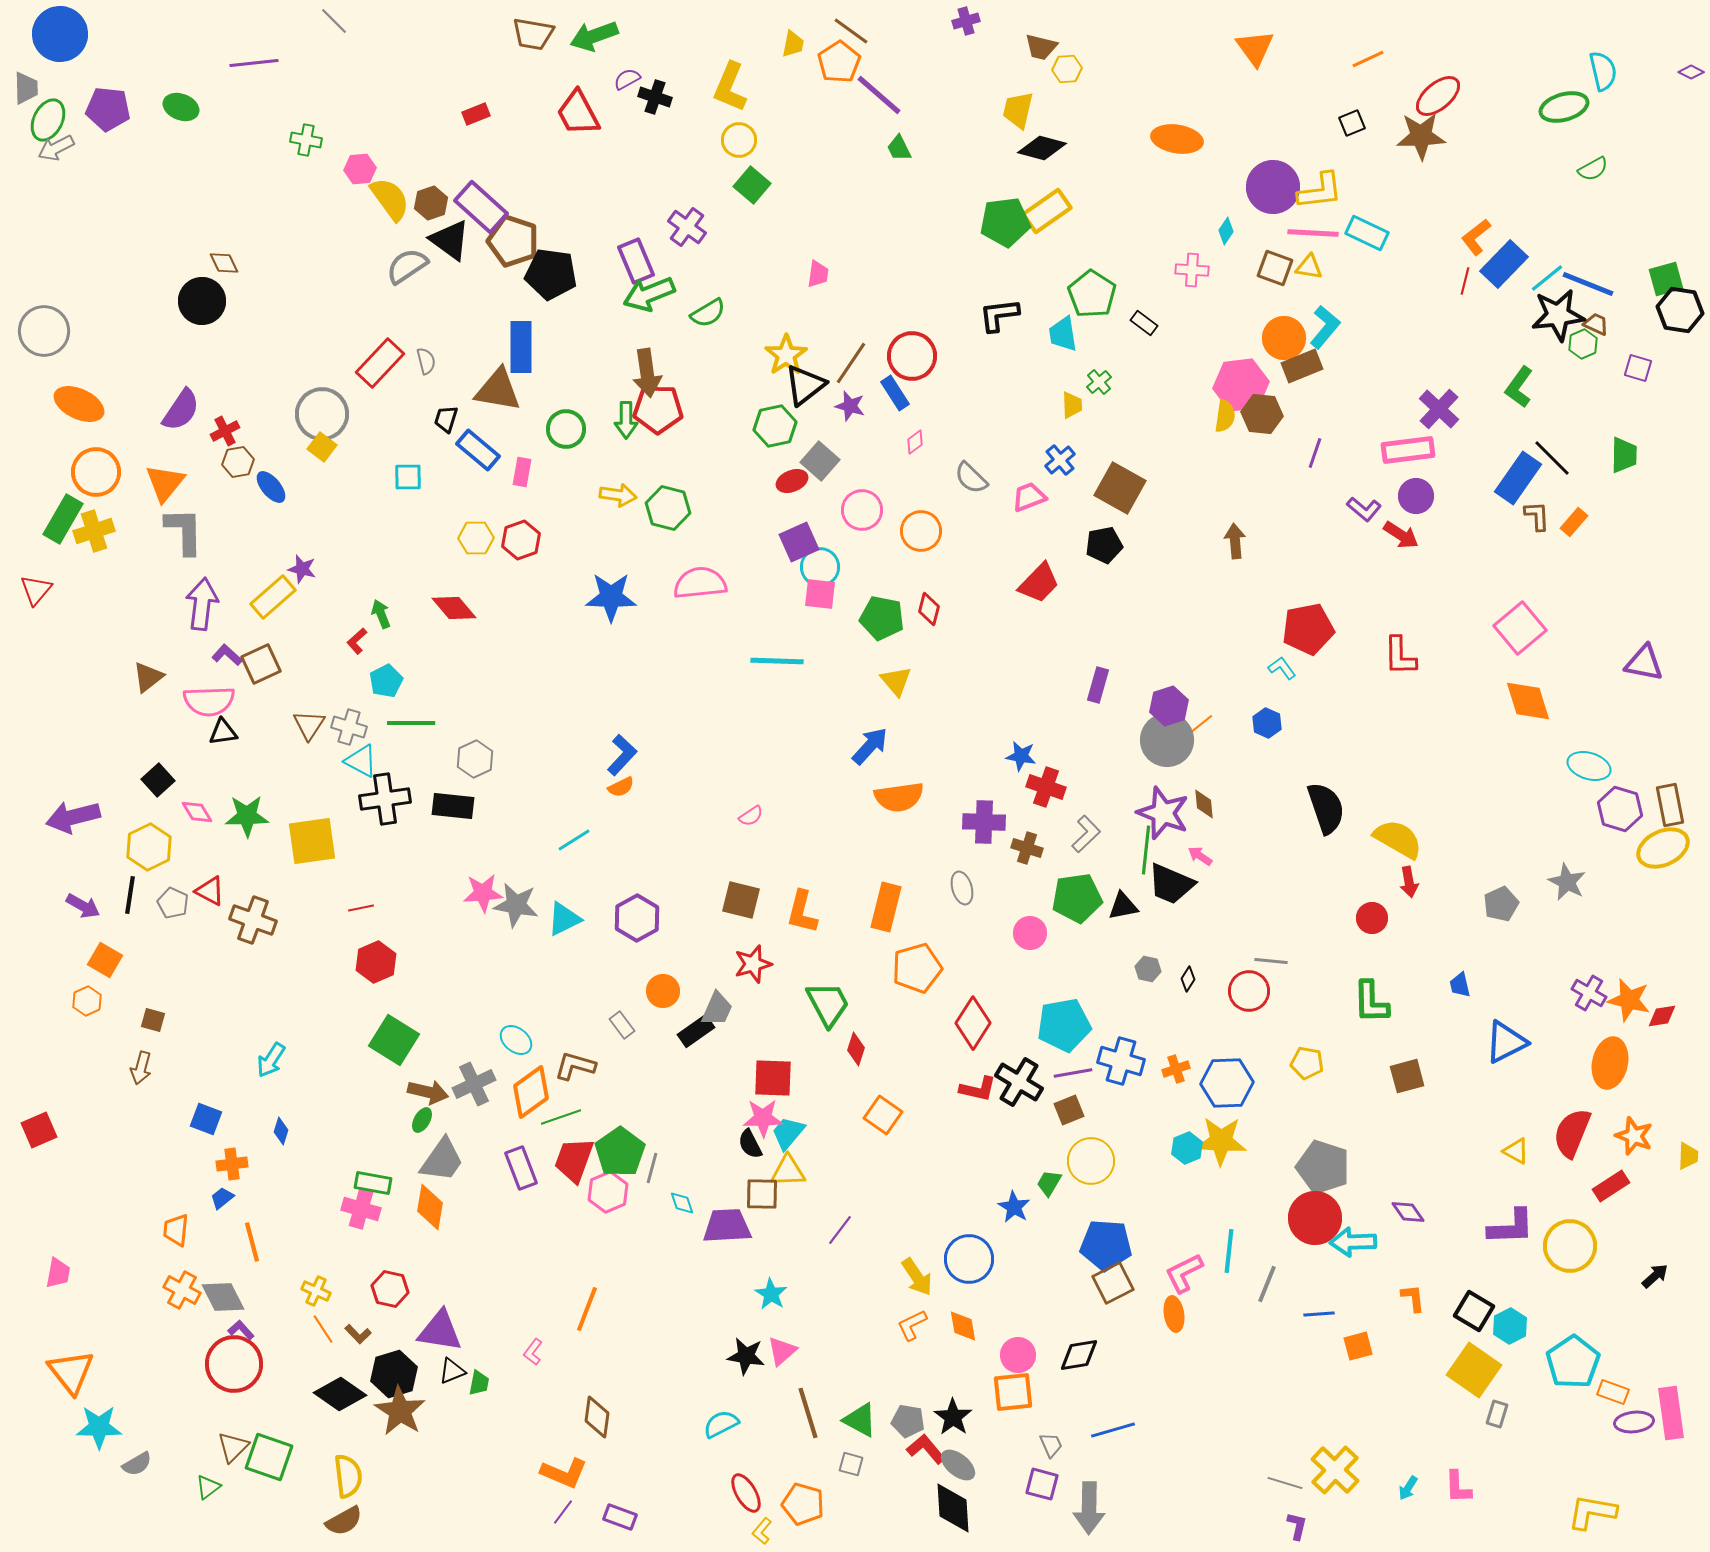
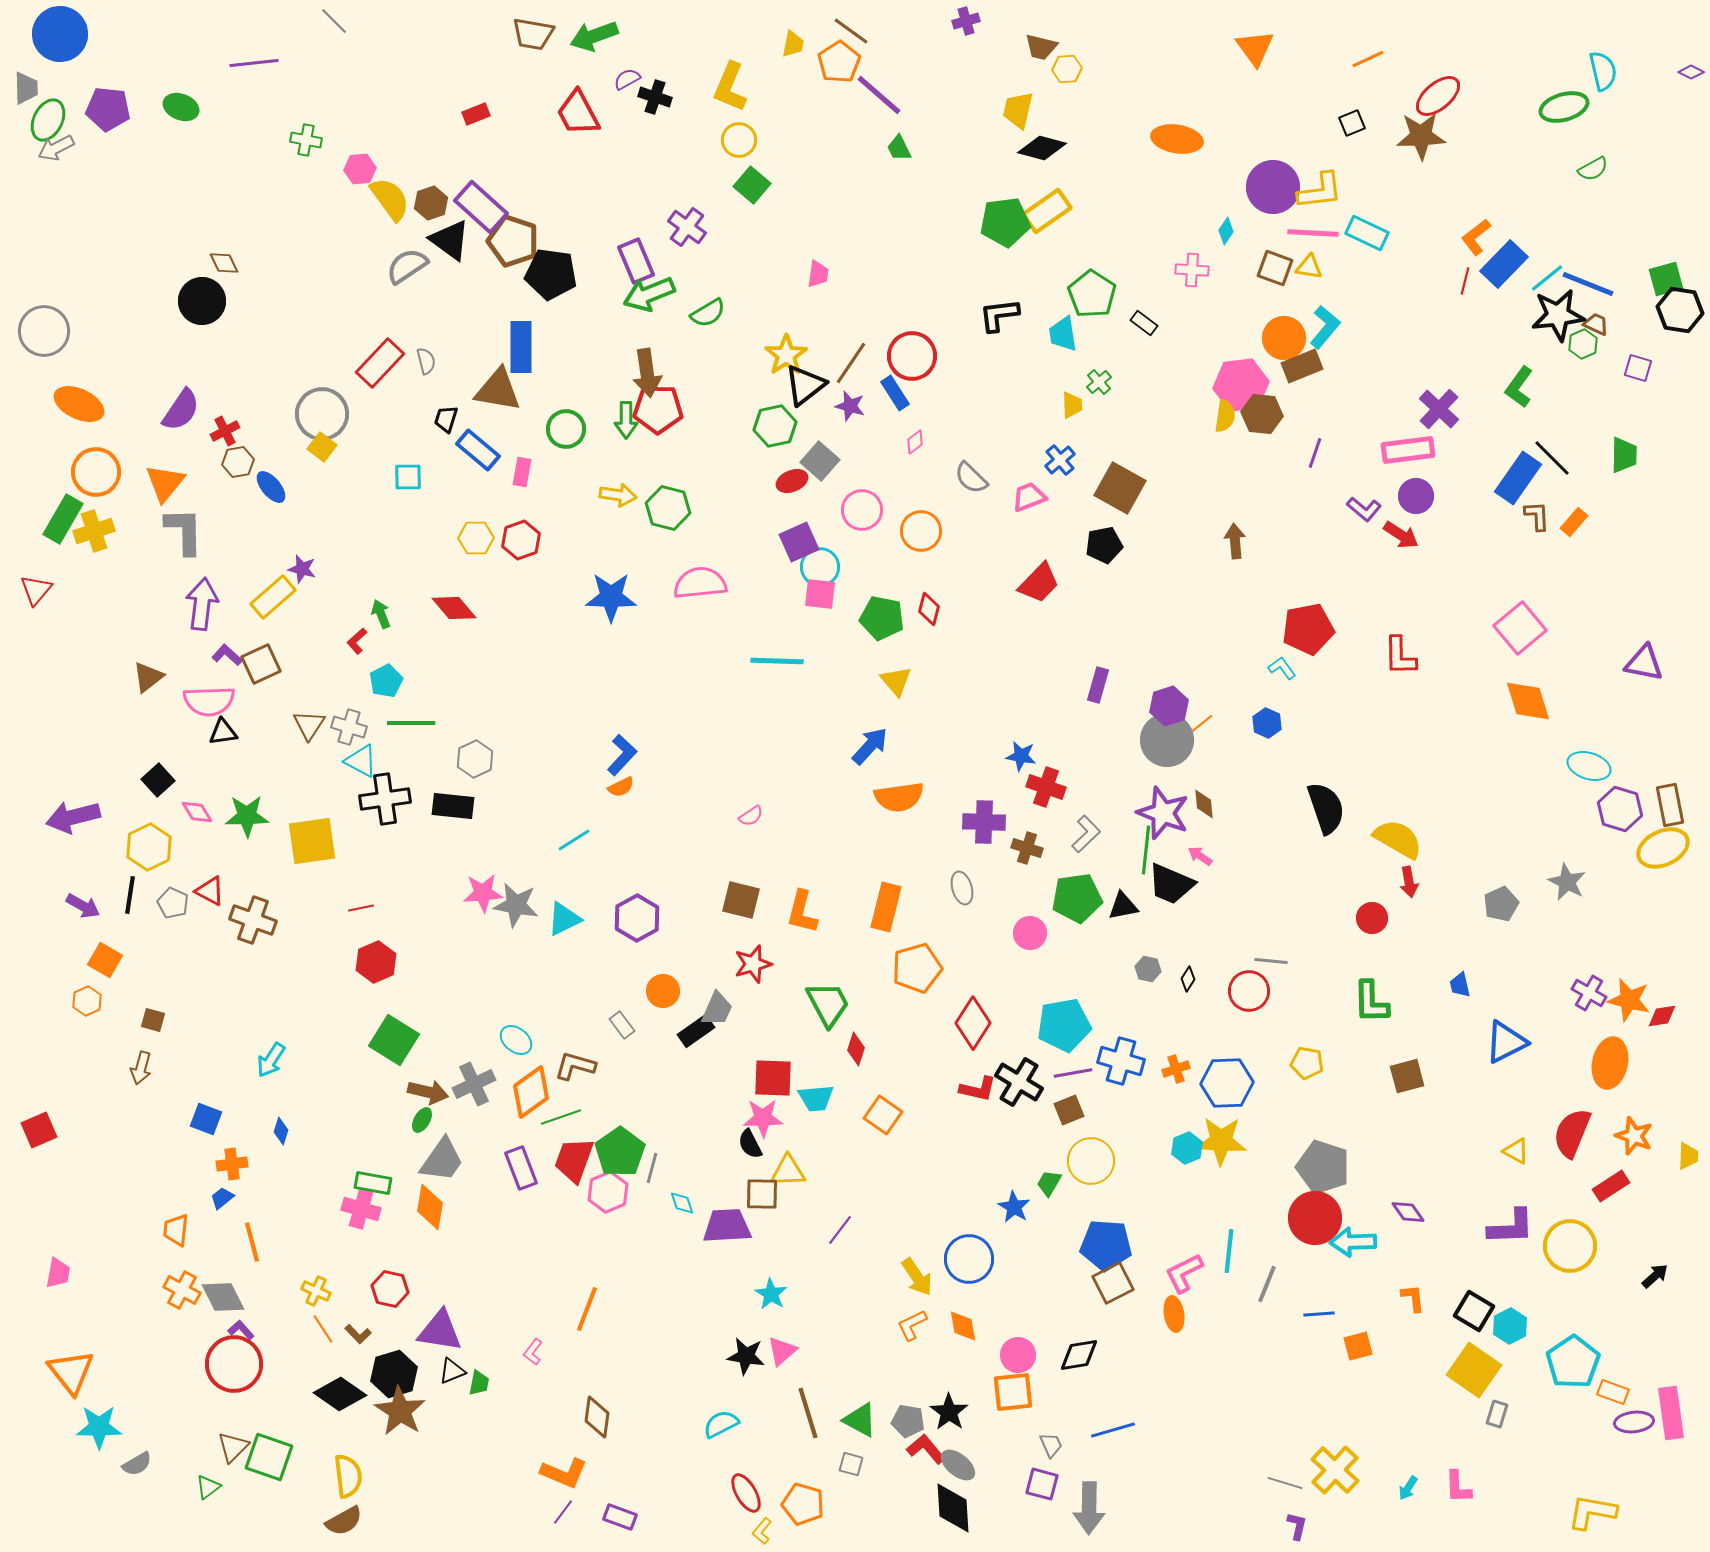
cyan trapezoid at (788, 1133): moved 28 px right, 35 px up; rotated 135 degrees counterclockwise
black star at (953, 1417): moved 4 px left, 5 px up
